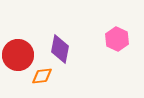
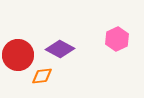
pink hexagon: rotated 10 degrees clockwise
purple diamond: rotated 72 degrees counterclockwise
